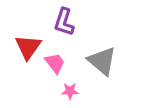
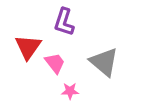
gray triangle: moved 2 px right, 1 px down
